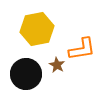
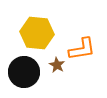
yellow hexagon: moved 4 px down; rotated 16 degrees clockwise
black circle: moved 2 px left, 2 px up
